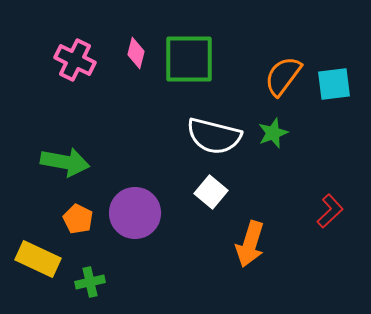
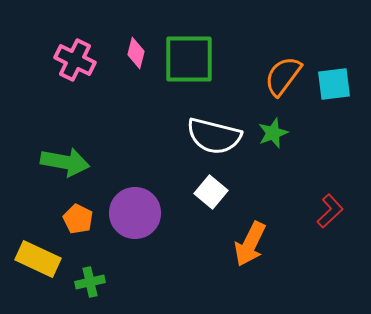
orange arrow: rotated 9 degrees clockwise
